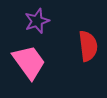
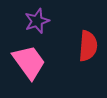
red semicircle: rotated 12 degrees clockwise
